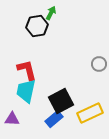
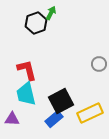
black hexagon: moved 1 px left, 3 px up; rotated 10 degrees counterclockwise
cyan trapezoid: moved 3 px down; rotated 25 degrees counterclockwise
